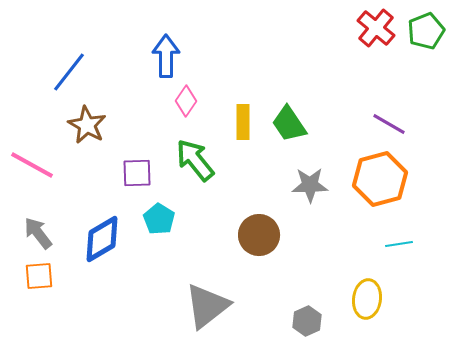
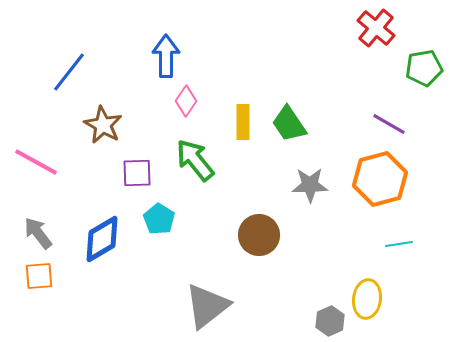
green pentagon: moved 2 px left, 37 px down; rotated 12 degrees clockwise
brown star: moved 16 px right
pink line: moved 4 px right, 3 px up
gray hexagon: moved 23 px right
